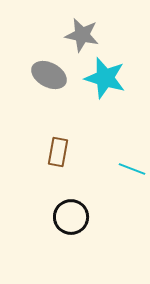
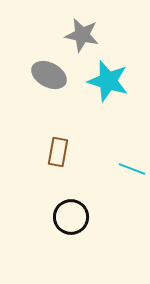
cyan star: moved 3 px right, 3 px down
